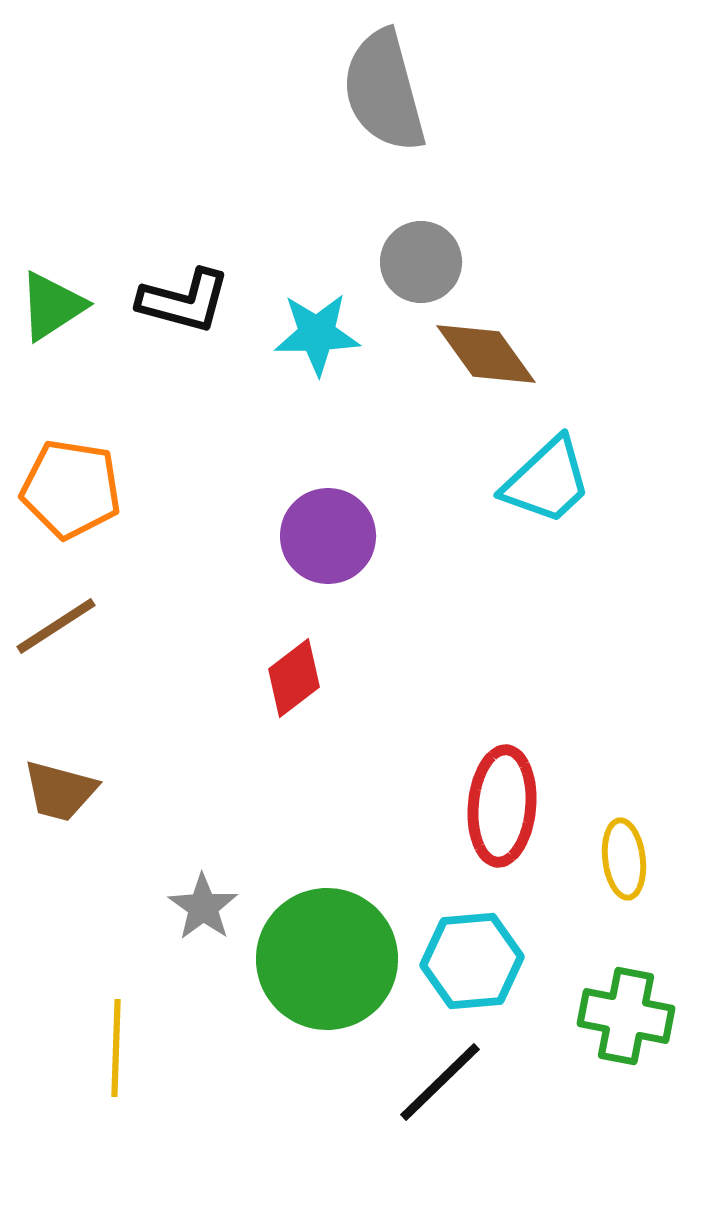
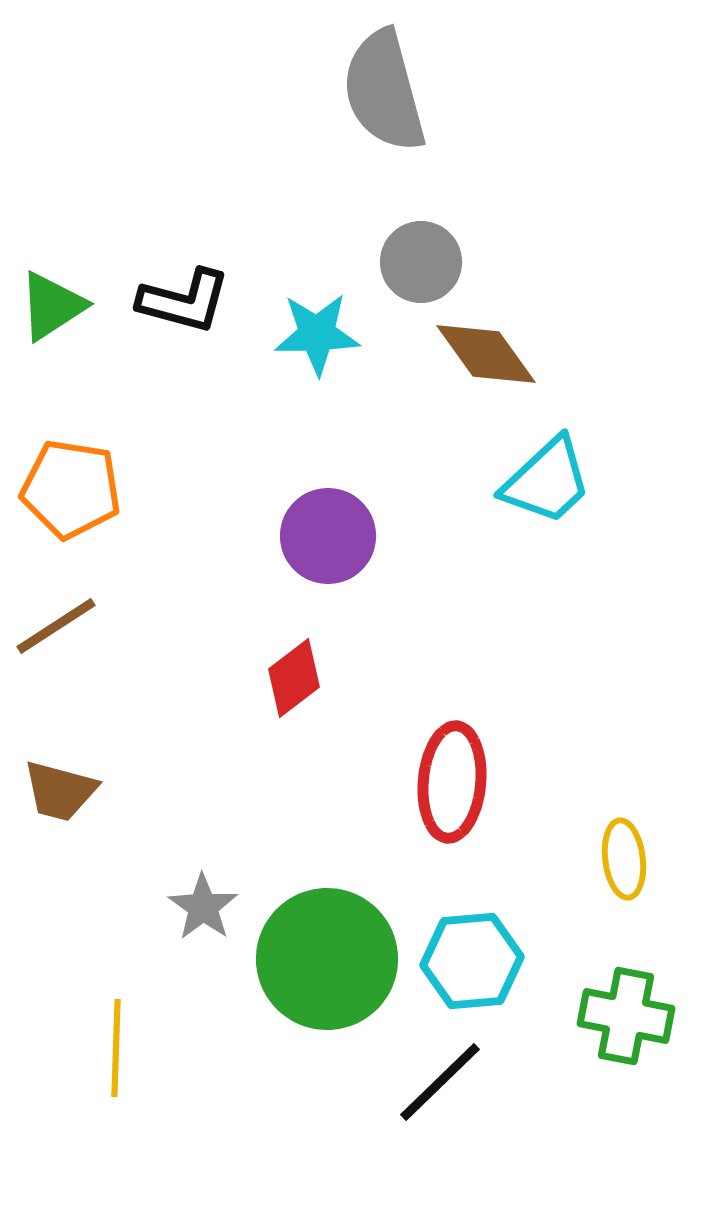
red ellipse: moved 50 px left, 24 px up
